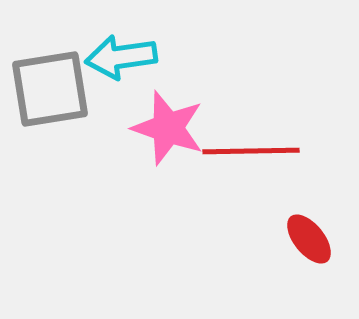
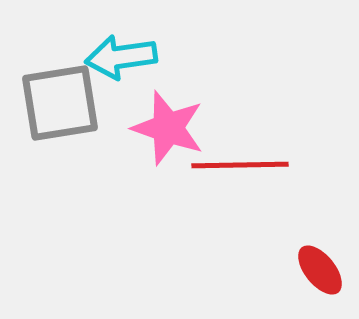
gray square: moved 10 px right, 14 px down
red line: moved 11 px left, 14 px down
red ellipse: moved 11 px right, 31 px down
